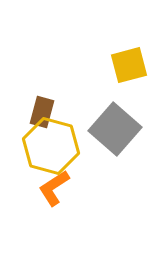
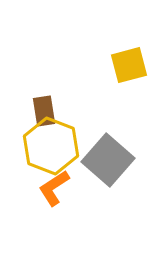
brown rectangle: moved 2 px right, 1 px up; rotated 24 degrees counterclockwise
gray square: moved 7 px left, 31 px down
yellow hexagon: rotated 6 degrees clockwise
